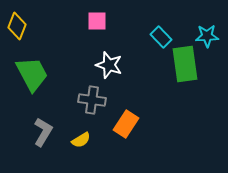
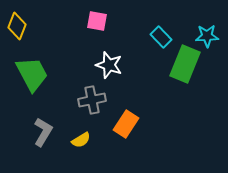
pink square: rotated 10 degrees clockwise
green rectangle: rotated 30 degrees clockwise
gray cross: rotated 20 degrees counterclockwise
